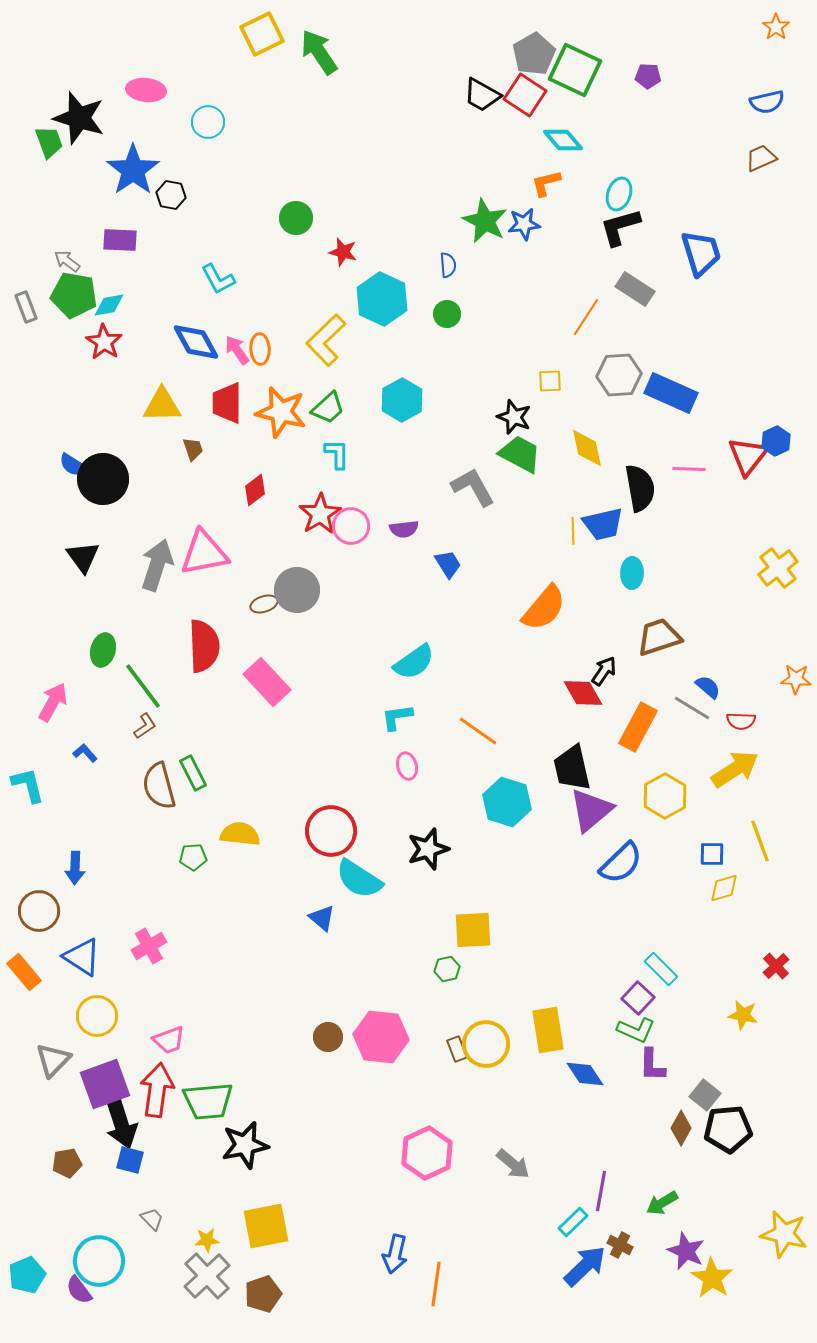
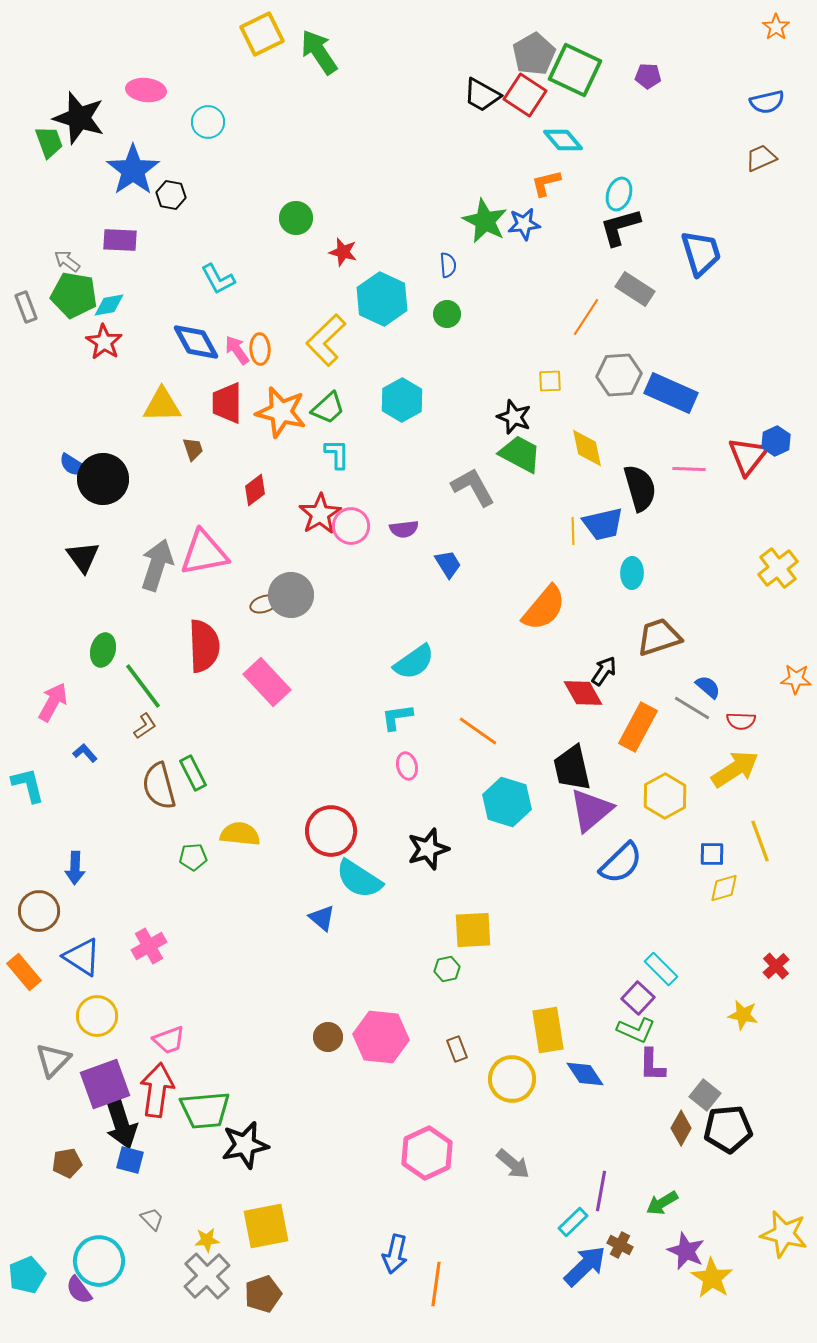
black semicircle at (640, 488): rotated 6 degrees counterclockwise
gray circle at (297, 590): moved 6 px left, 5 px down
yellow circle at (486, 1044): moved 26 px right, 35 px down
green trapezoid at (208, 1101): moved 3 px left, 9 px down
